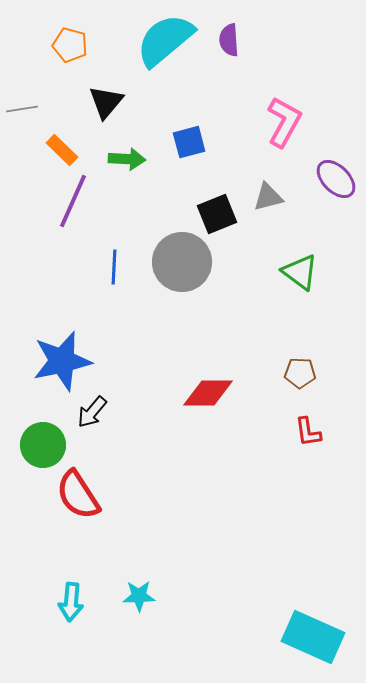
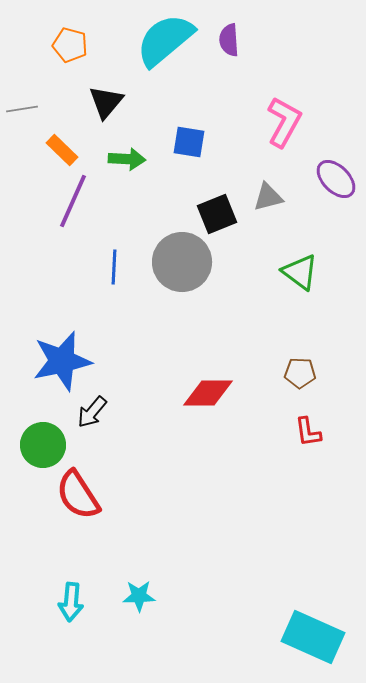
blue square: rotated 24 degrees clockwise
